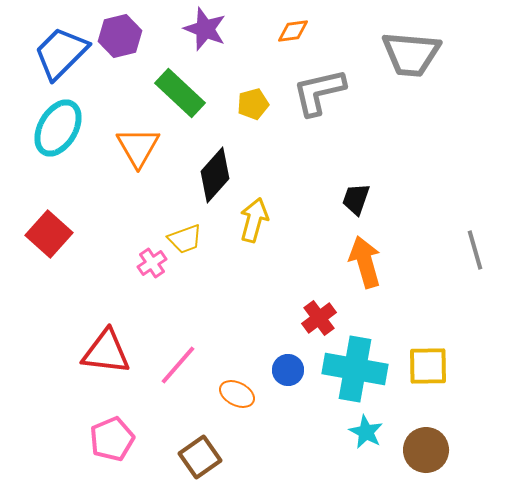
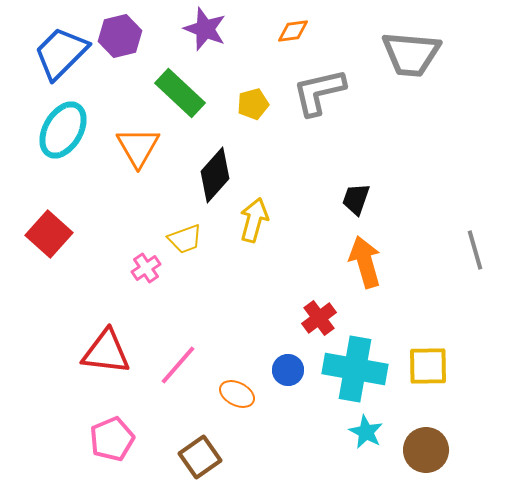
cyan ellipse: moved 5 px right, 2 px down
pink cross: moved 6 px left, 5 px down
